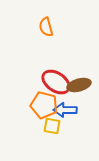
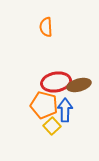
orange semicircle: rotated 12 degrees clockwise
red ellipse: rotated 44 degrees counterclockwise
blue arrow: rotated 90 degrees clockwise
yellow square: rotated 36 degrees clockwise
